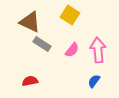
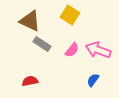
brown triangle: moved 1 px up
pink arrow: rotated 65 degrees counterclockwise
blue semicircle: moved 1 px left, 1 px up
